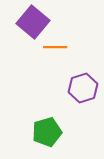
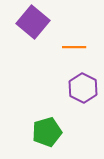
orange line: moved 19 px right
purple hexagon: rotated 16 degrees counterclockwise
